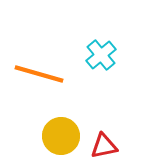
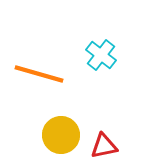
cyan cross: rotated 12 degrees counterclockwise
yellow circle: moved 1 px up
